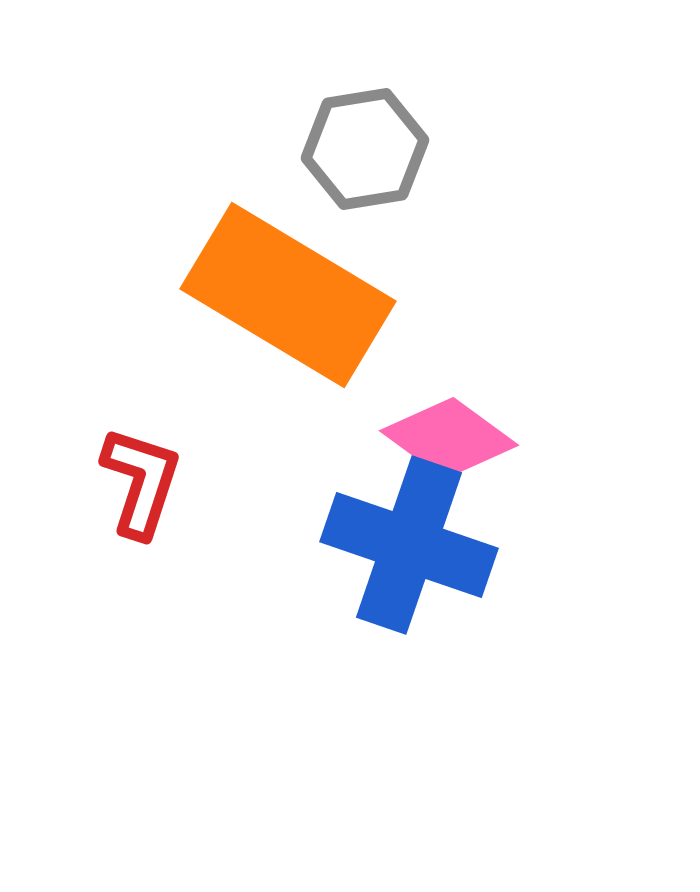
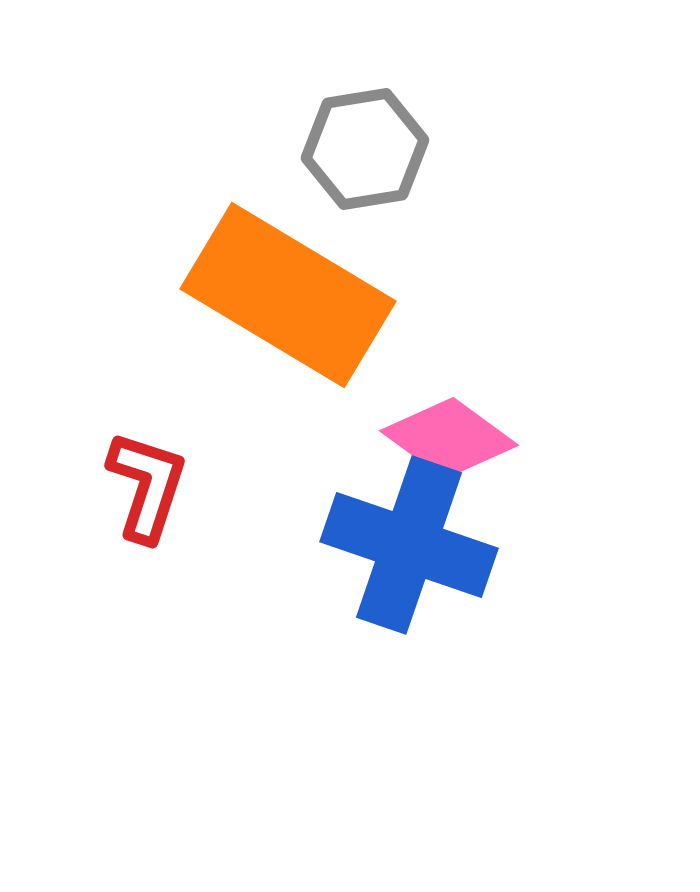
red L-shape: moved 6 px right, 4 px down
